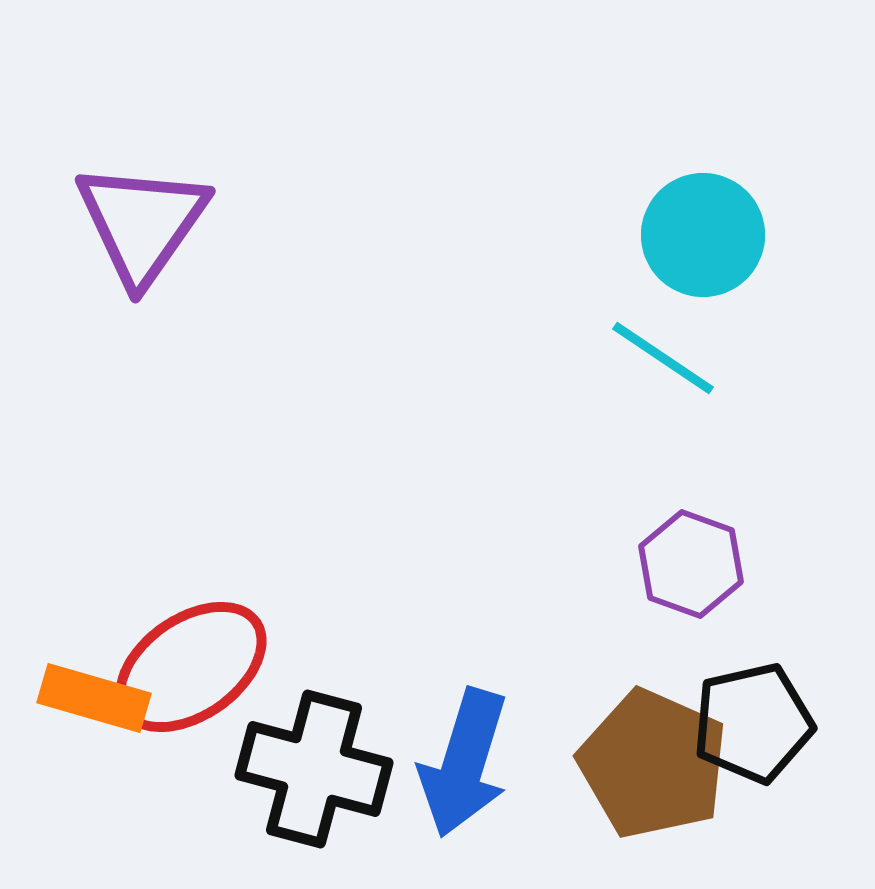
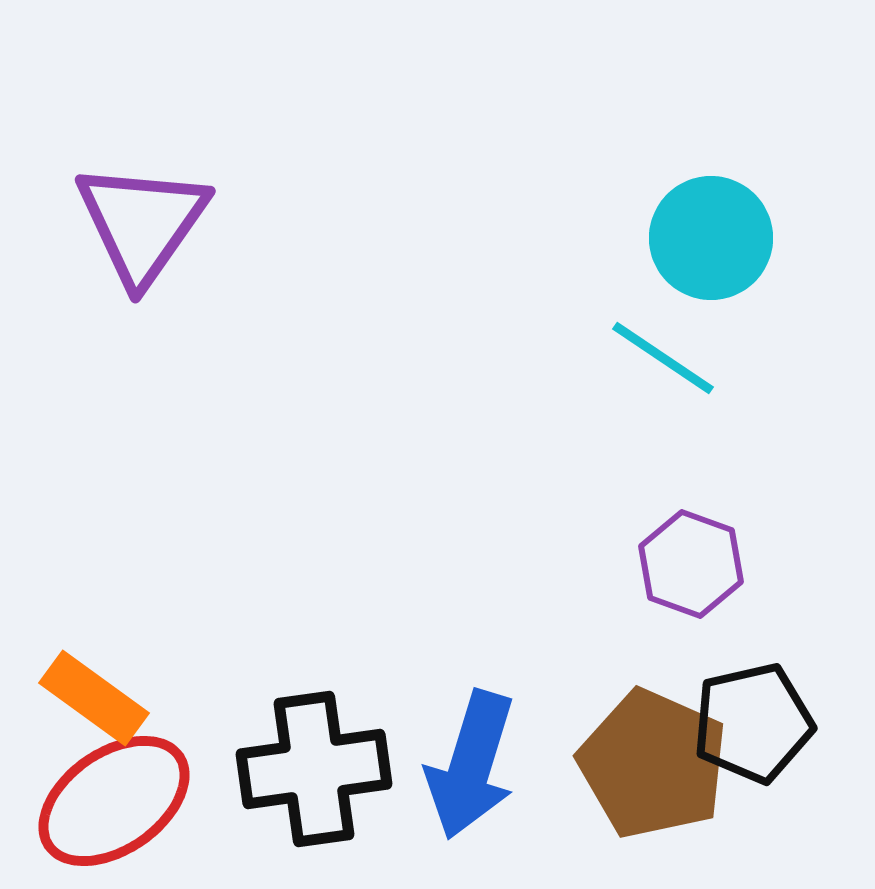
cyan circle: moved 8 px right, 3 px down
red ellipse: moved 77 px left, 134 px down
orange rectangle: rotated 20 degrees clockwise
blue arrow: moved 7 px right, 2 px down
black cross: rotated 23 degrees counterclockwise
